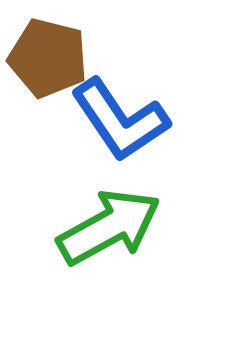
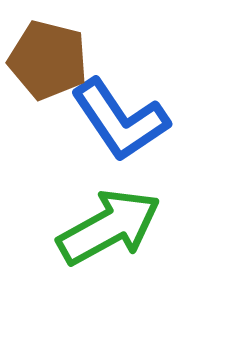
brown pentagon: moved 2 px down
